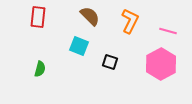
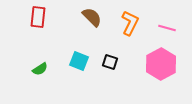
brown semicircle: moved 2 px right, 1 px down
orange L-shape: moved 2 px down
pink line: moved 1 px left, 3 px up
cyan square: moved 15 px down
green semicircle: rotated 42 degrees clockwise
